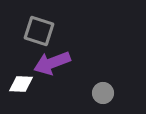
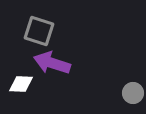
purple arrow: rotated 39 degrees clockwise
gray circle: moved 30 px right
